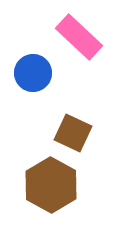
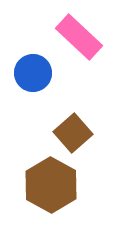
brown square: rotated 24 degrees clockwise
